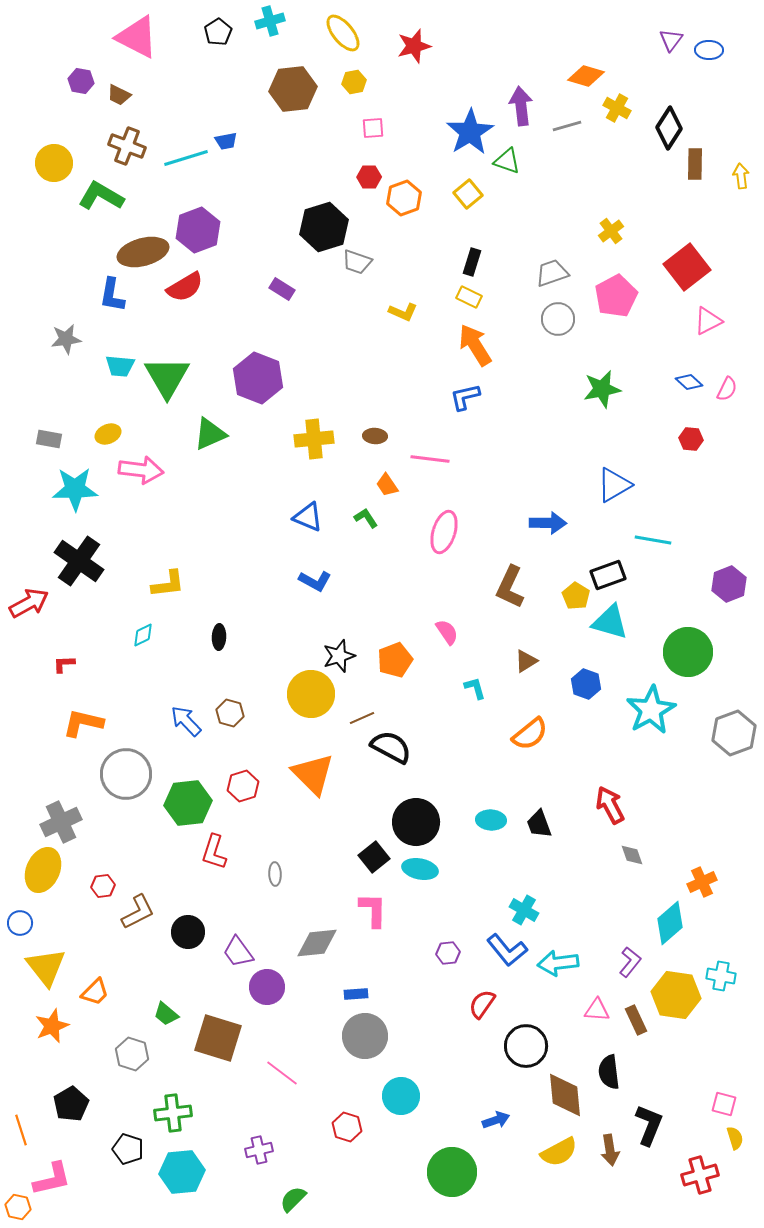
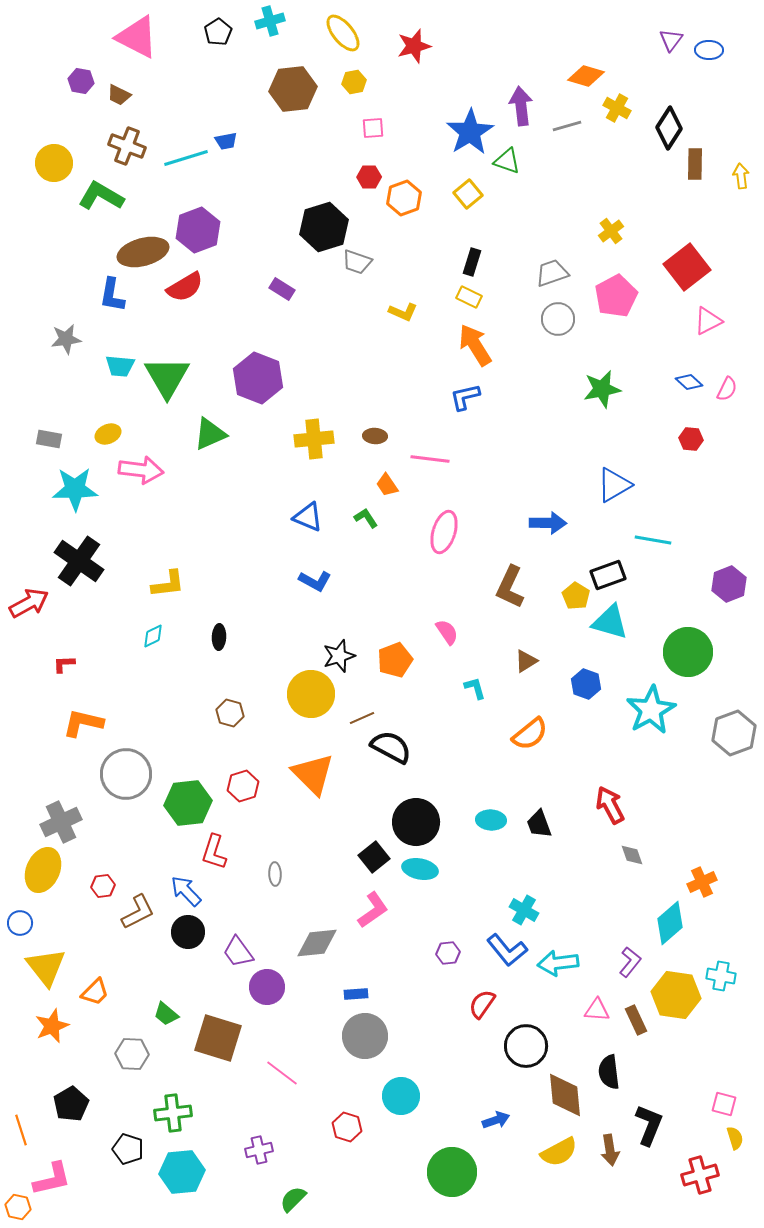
cyan diamond at (143, 635): moved 10 px right, 1 px down
blue arrow at (186, 721): moved 170 px down
pink L-shape at (373, 910): rotated 54 degrees clockwise
gray hexagon at (132, 1054): rotated 16 degrees counterclockwise
